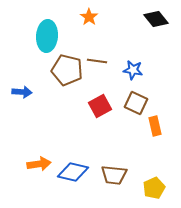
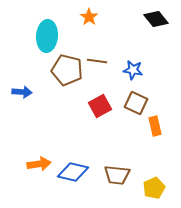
brown trapezoid: moved 3 px right
